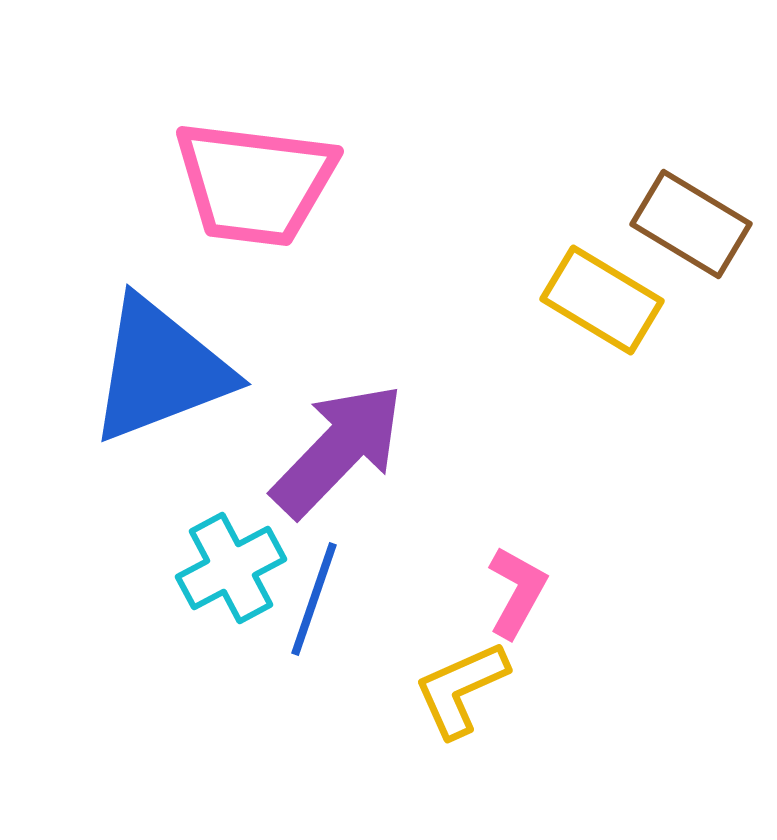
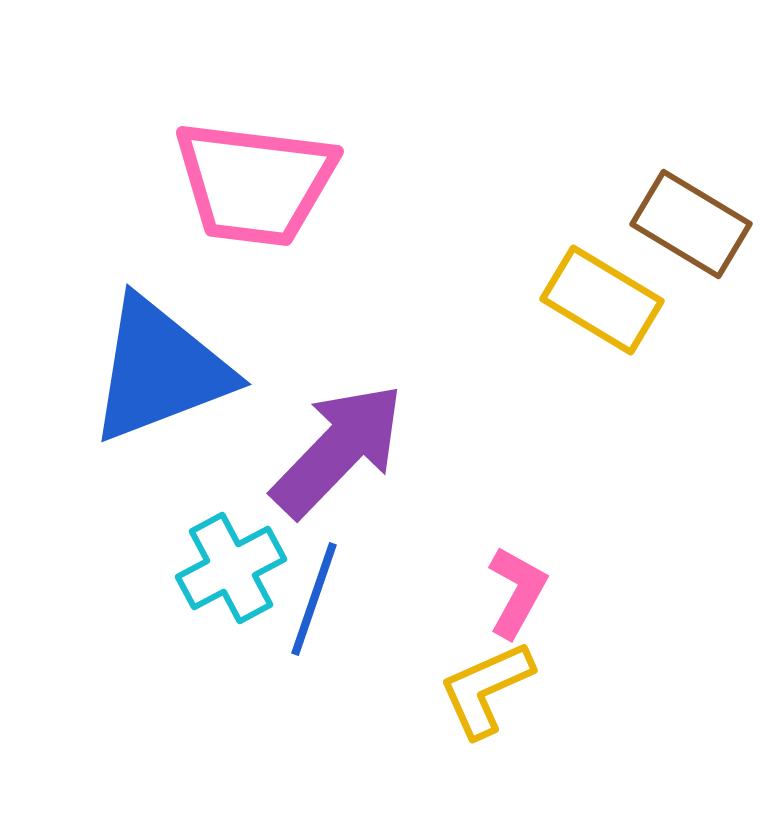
yellow L-shape: moved 25 px right
